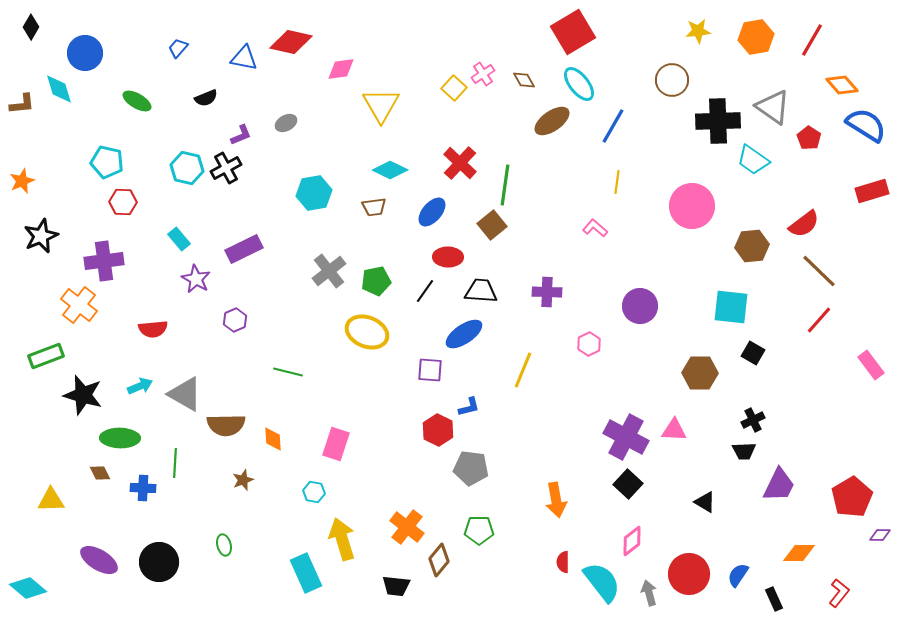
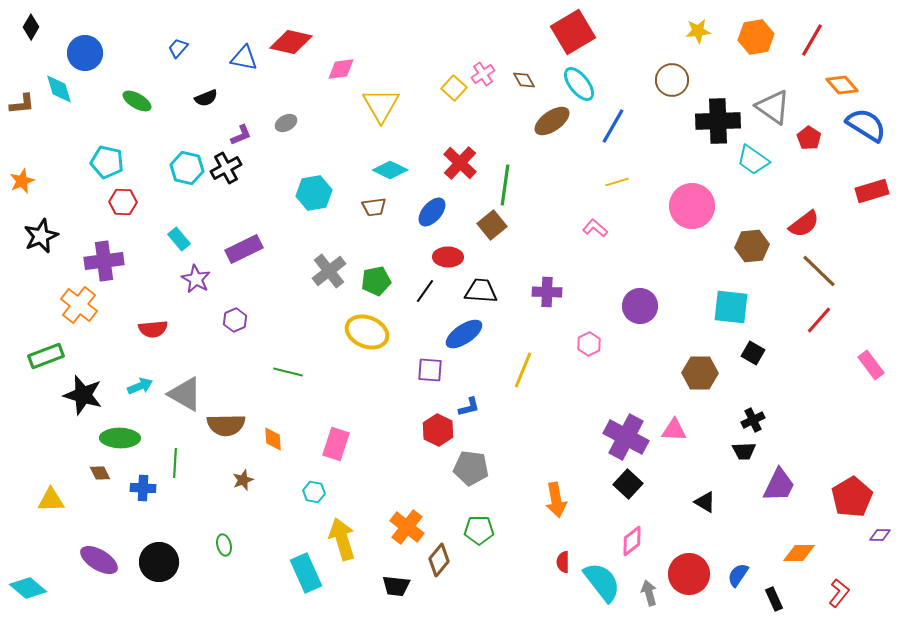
yellow line at (617, 182): rotated 65 degrees clockwise
